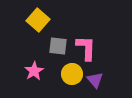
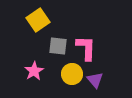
yellow square: rotated 15 degrees clockwise
